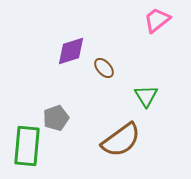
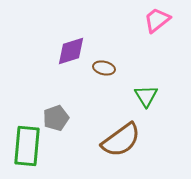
brown ellipse: rotated 35 degrees counterclockwise
